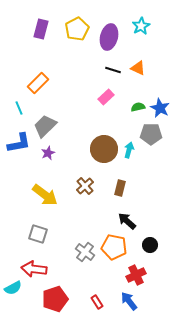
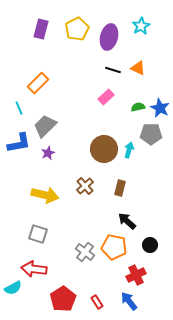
yellow arrow: rotated 24 degrees counterclockwise
red pentagon: moved 8 px right; rotated 15 degrees counterclockwise
